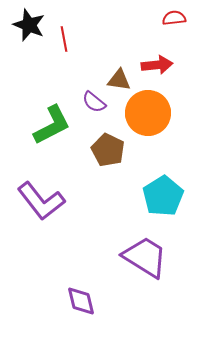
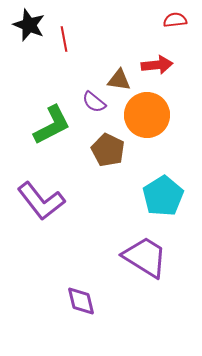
red semicircle: moved 1 px right, 2 px down
orange circle: moved 1 px left, 2 px down
